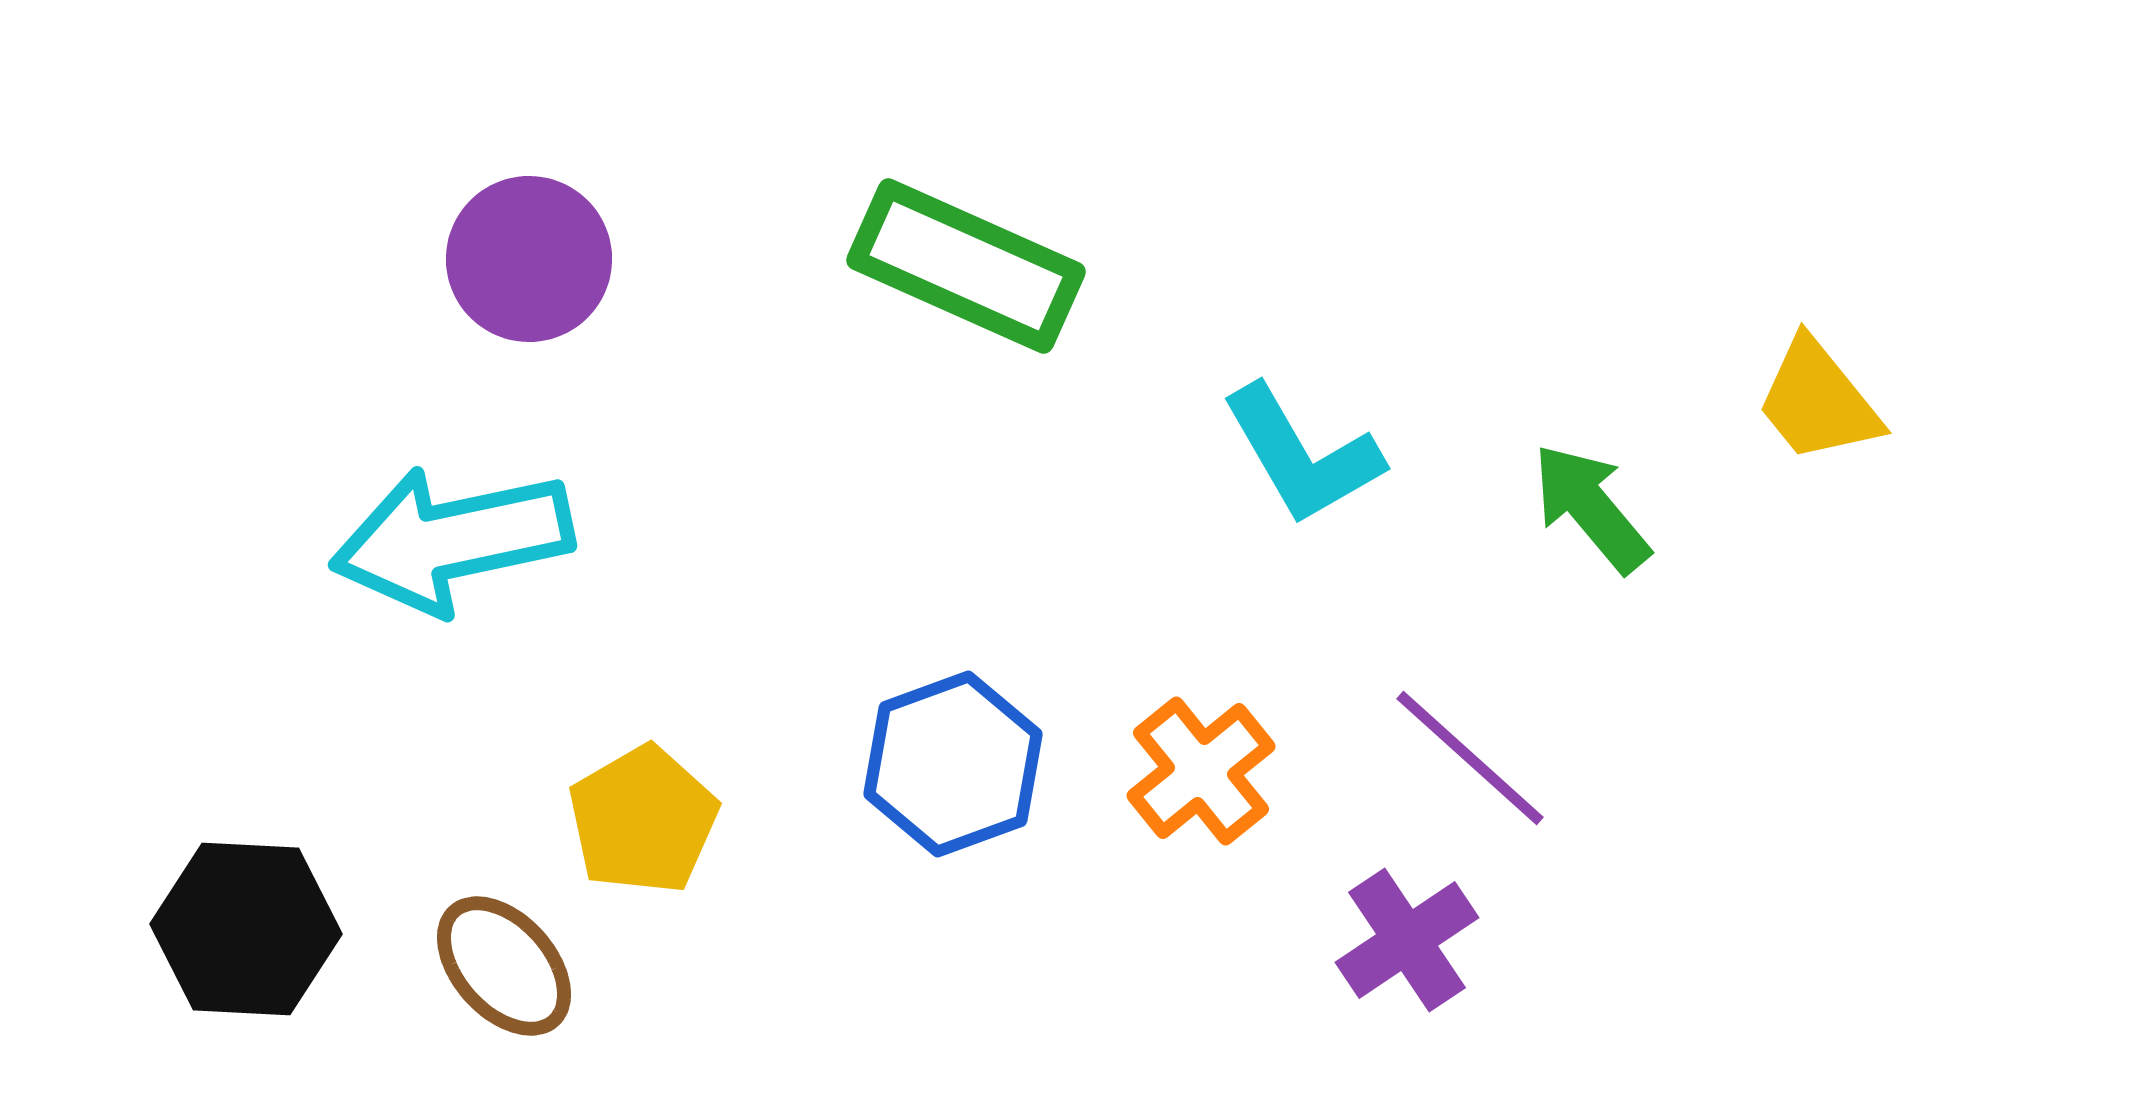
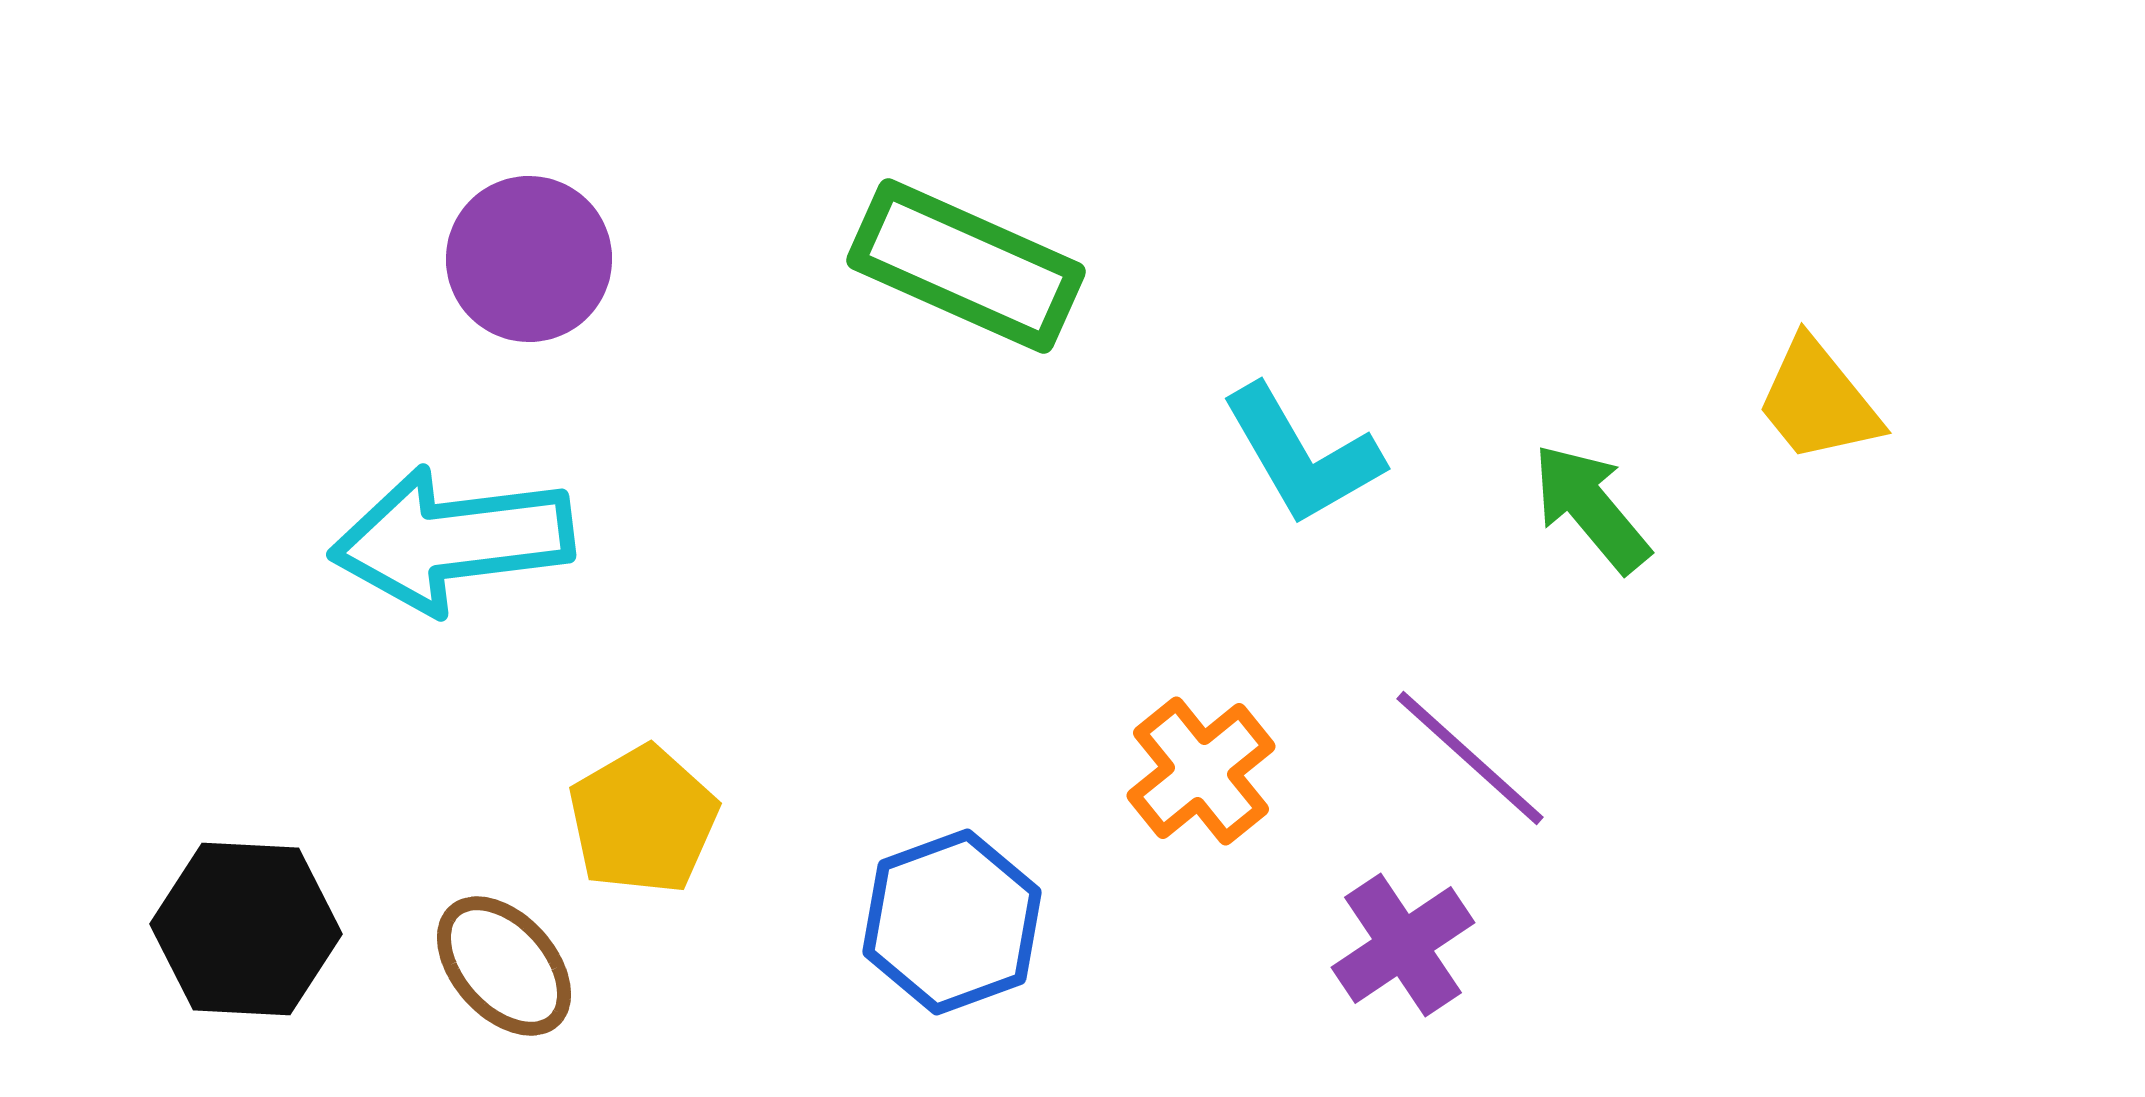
cyan arrow: rotated 5 degrees clockwise
blue hexagon: moved 1 px left, 158 px down
purple cross: moved 4 px left, 5 px down
